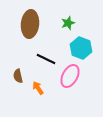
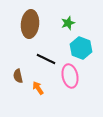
pink ellipse: rotated 40 degrees counterclockwise
